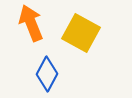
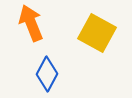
yellow square: moved 16 px right
